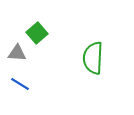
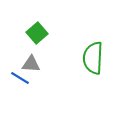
gray triangle: moved 14 px right, 11 px down
blue line: moved 6 px up
